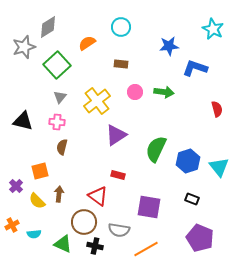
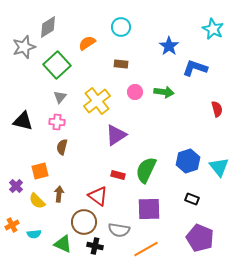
blue star: rotated 30 degrees counterclockwise
green semicircle: moved 10 px left, 21 px down
purple square: moved 2 px down; rotated 10 degrees counterclockwise
